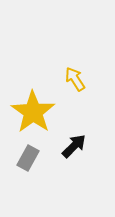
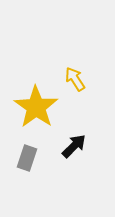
yellow star: moved 3 px right, 5 px up
gray rectangle: moved 1 px left; rotated 10 degrees counterclockwise
